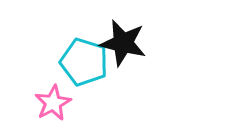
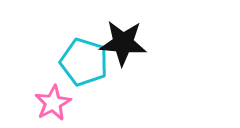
black star: rotated 9 degrees counterclockwise
